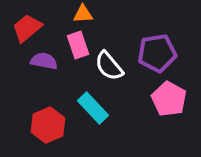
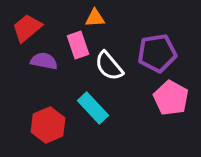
orange triangle: moved 12 px right, 4 px down
pink pentagon: moved 2 px right, 1 px up
